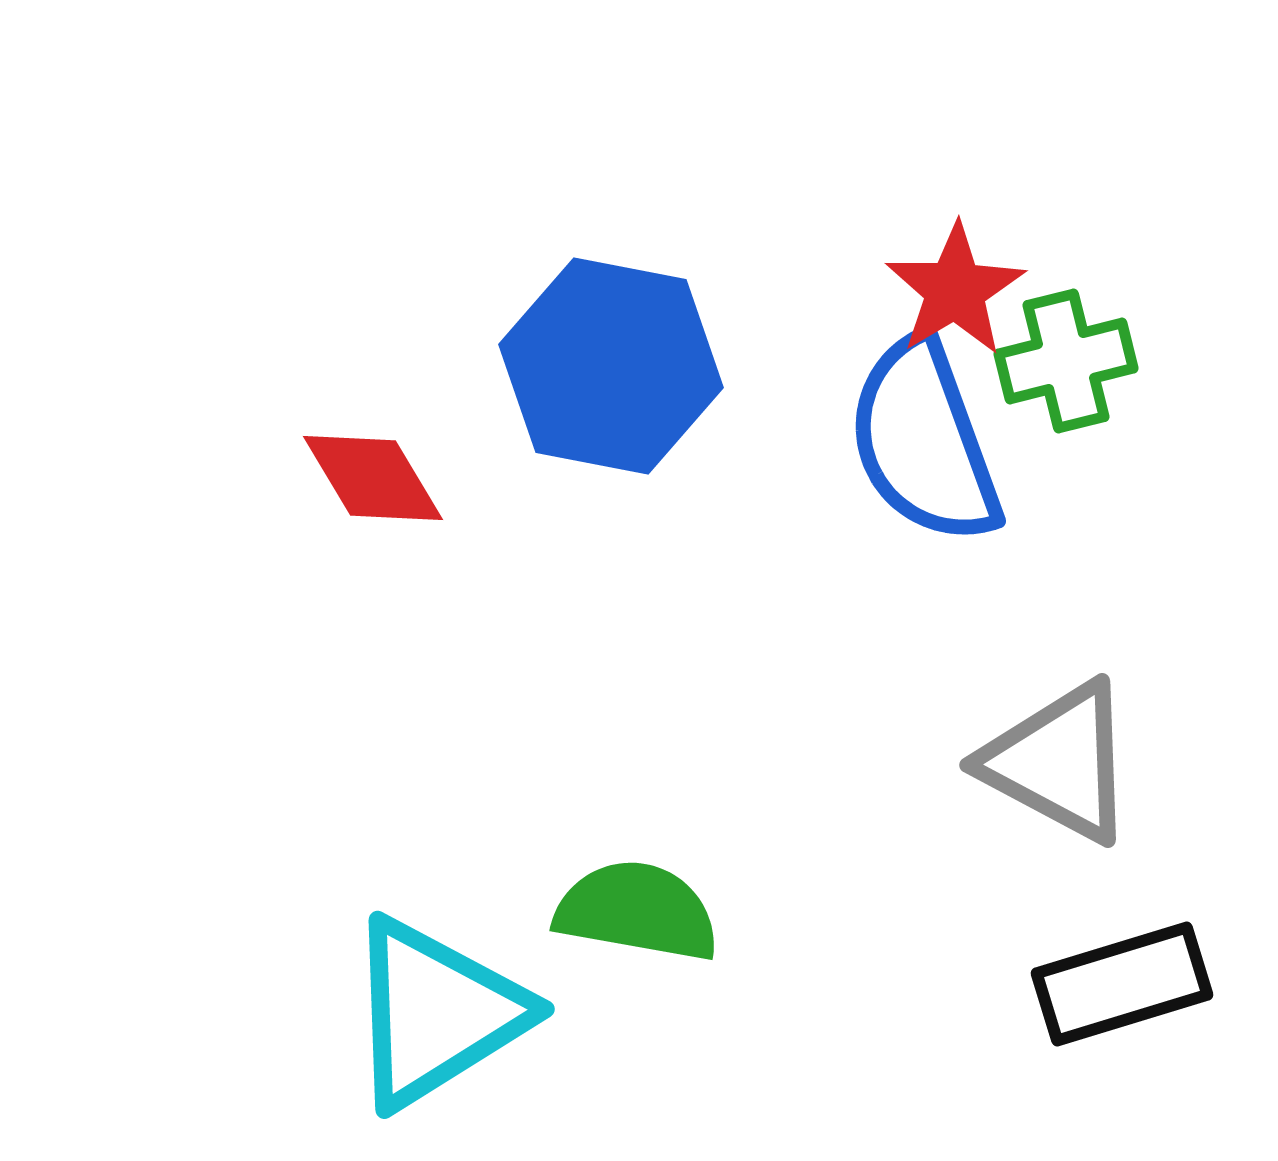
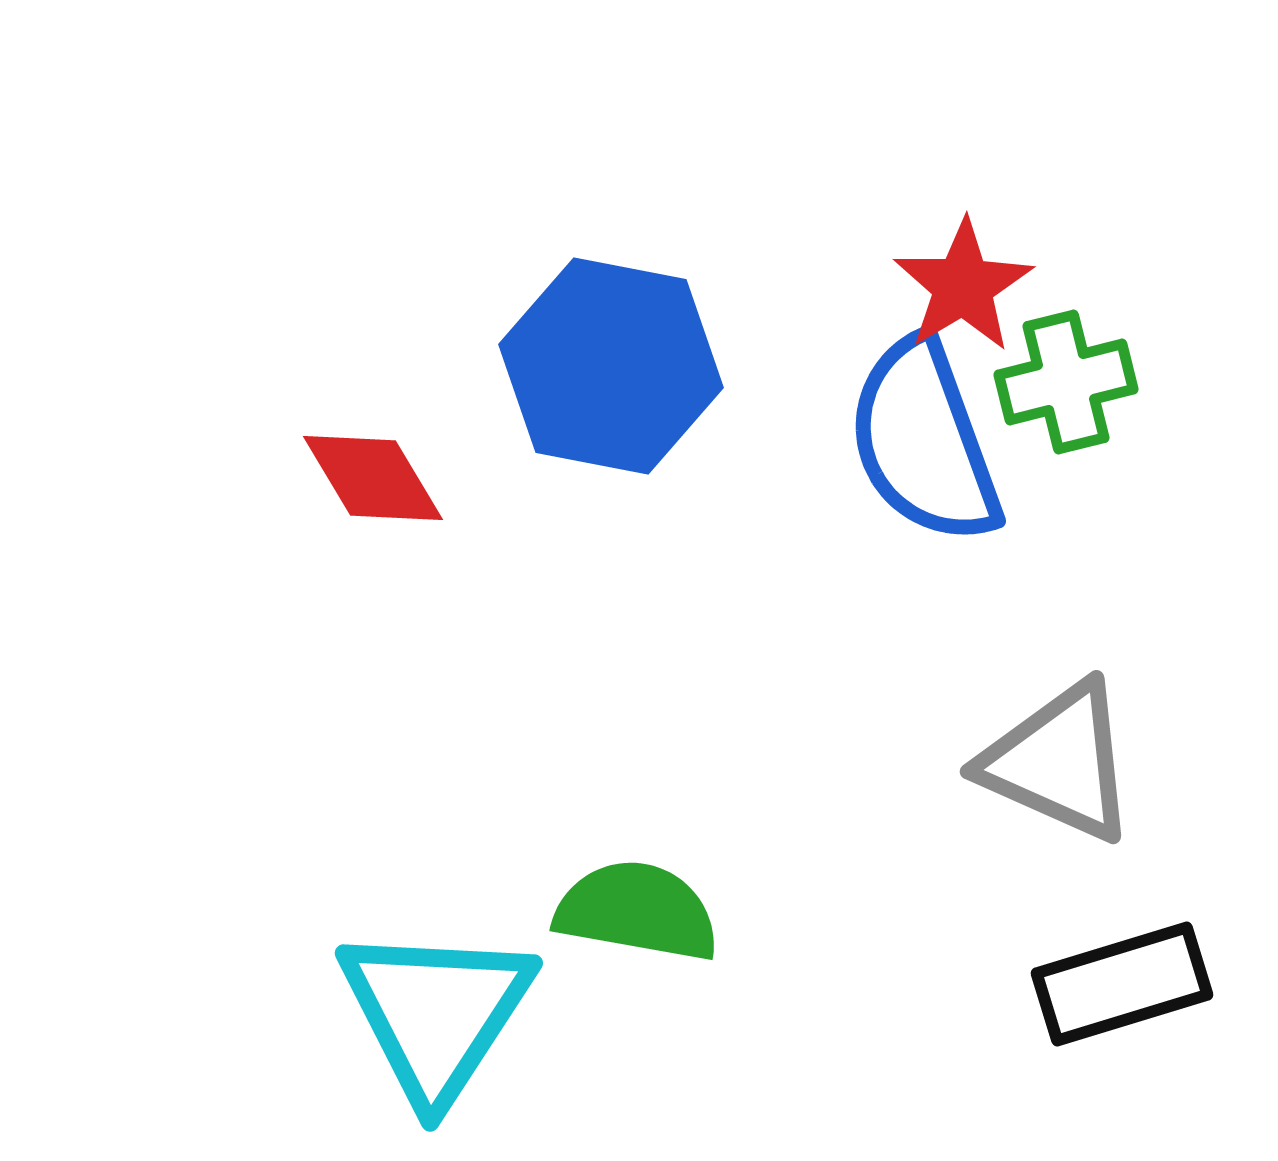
red star: moved 8 px right, 4 px up
green cross: moved 21 px down
gray triangle: rotated 4 degrees counterclockwise
cyan triangle: rotated 25 degrees counterclockwise
